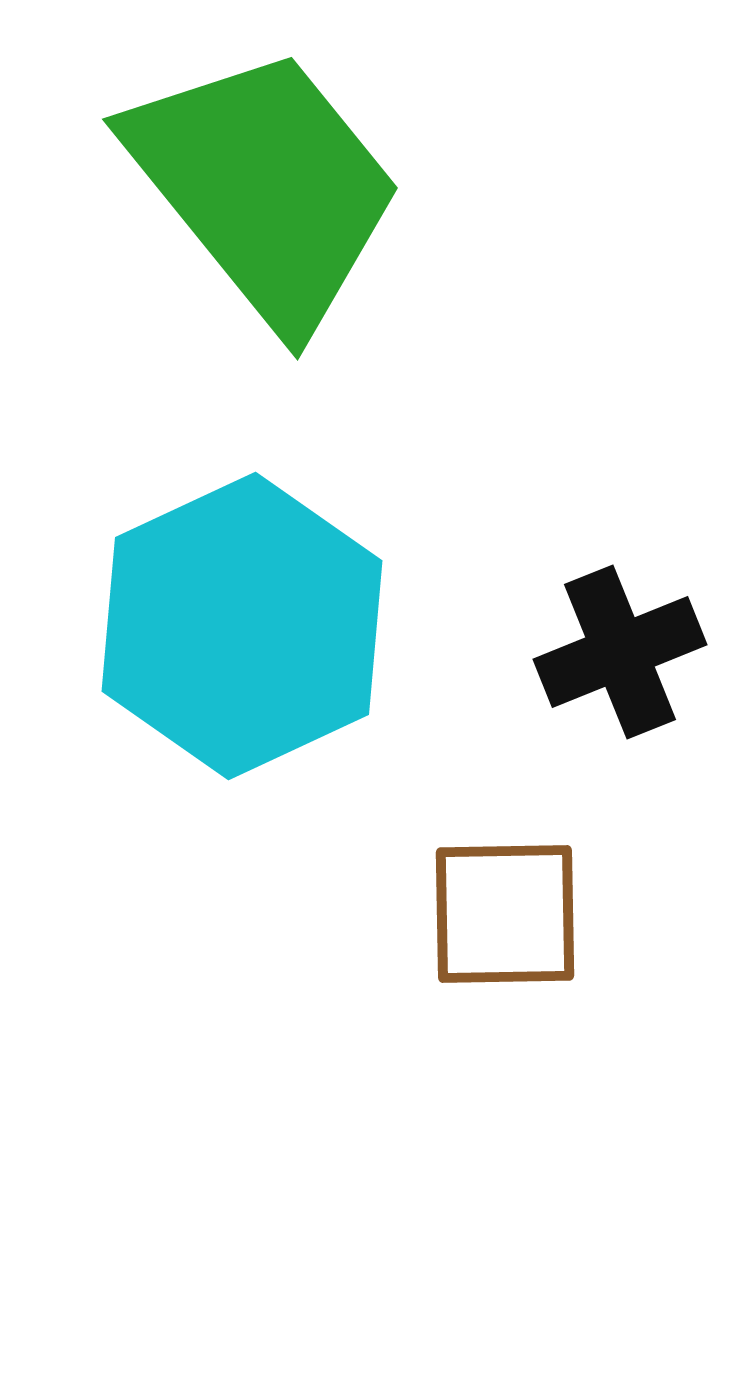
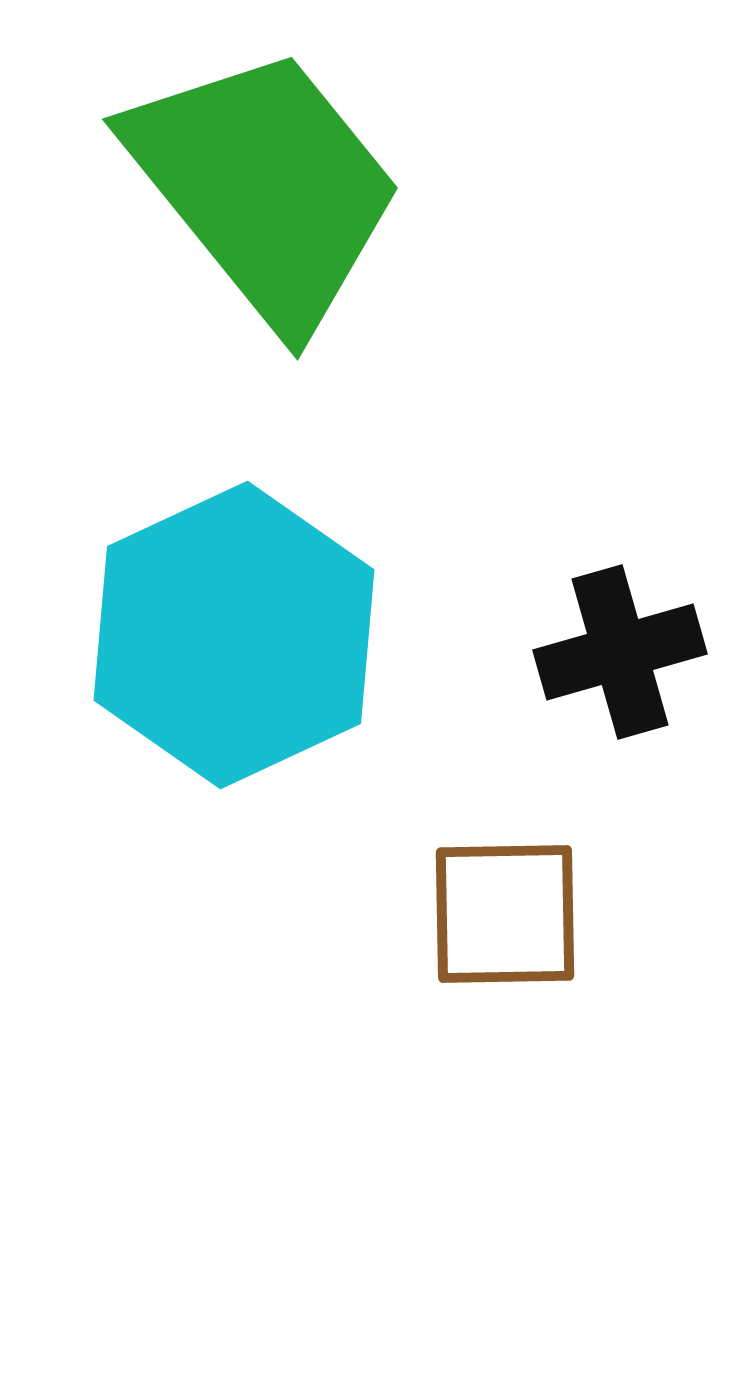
cyan hexagon: moved 8 px left, 9 px down
black cross: rotated 6 degrees clockwise
